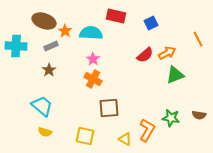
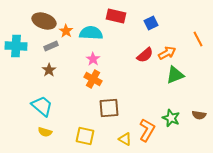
orange star: moved 1 px right
green star: rotated 12 degrees clockwise
